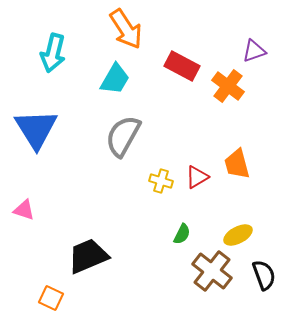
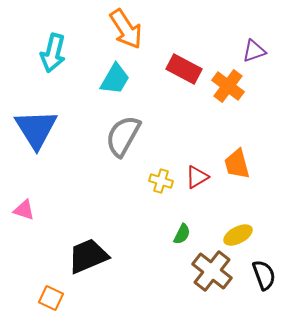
red rectangle: moved 2 px right, 3 px down
